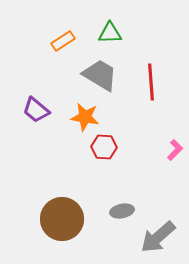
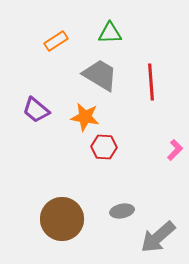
orange rectangle: moved 7 px left
